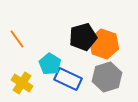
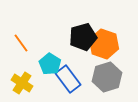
orange line: moved 4 px right, 4 px down
blue rectangle: rotated 28 degrees clockwise
